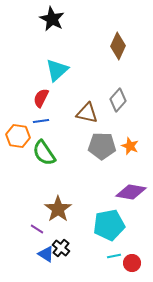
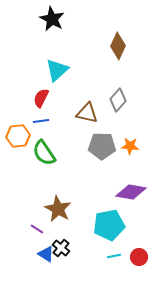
orange hexagon: rotated 15 degrees counterclockwise
orange star: rotated 18 degrees counterclockwise
brown star: rotated 8 degrees counterclockwise
red circle: moved 7 px right, 6 px up
